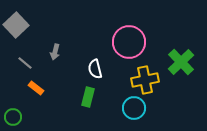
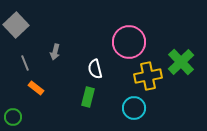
gray line: rotated 28 degrees clockwise
yellow cross: moved 3 px right, 4 px up
